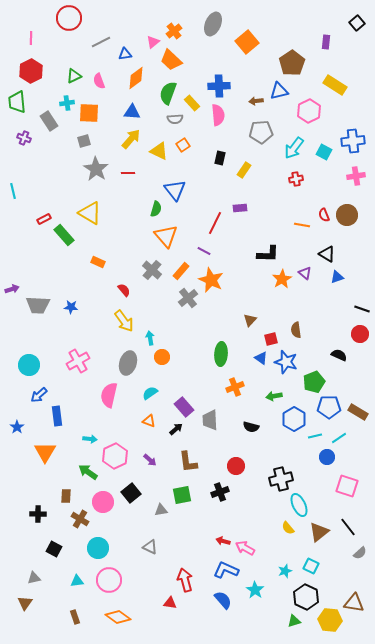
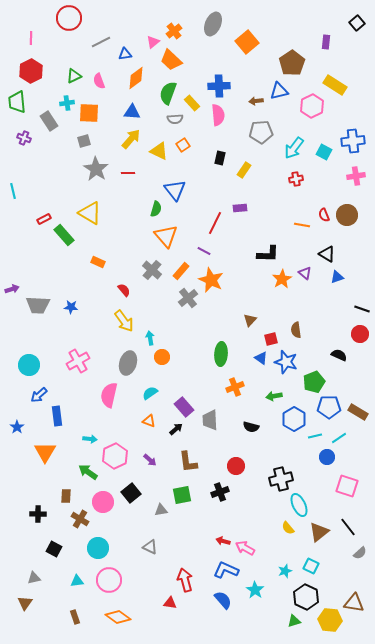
pink hexagon at (309, 111): moved 3 px right, 5 px up
